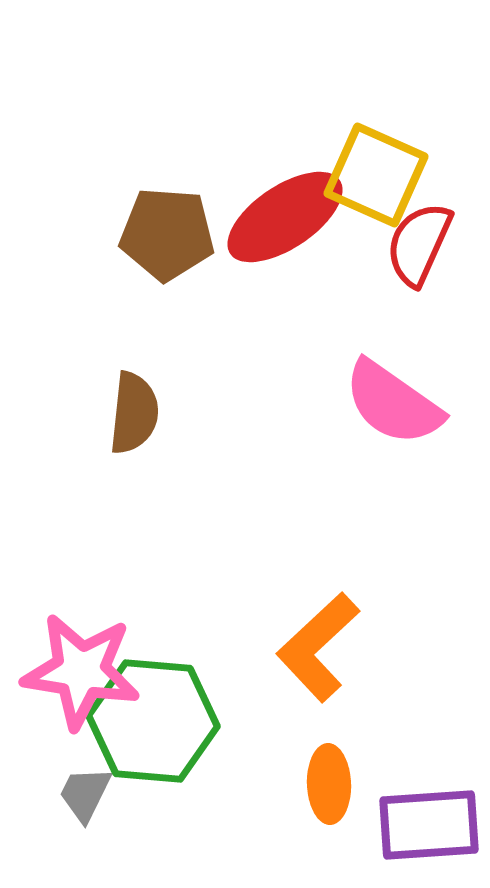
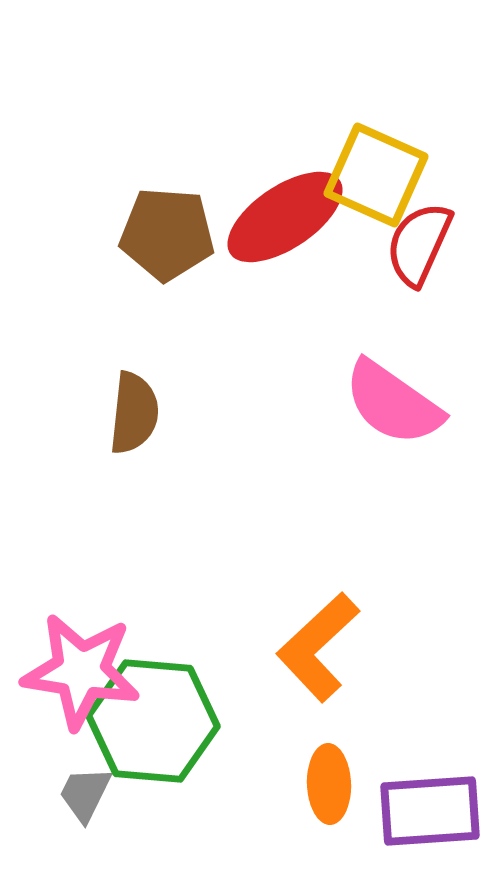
purple rectangle: moved 1 px right, 14 px up
